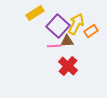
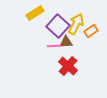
brown triangle: moved 1 px left, 1 px down
